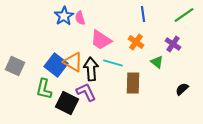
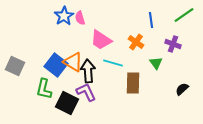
blue line: moved 8 px right, 6 px down
purple cross: rotated 14 degrees counterclockwise
green triangle: moved 1 px left, 1 px down; rotated 16 degrees clockwise
black arrow: moved 3 px left, 2 px down
